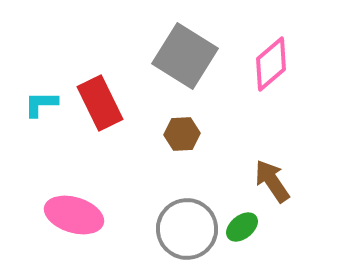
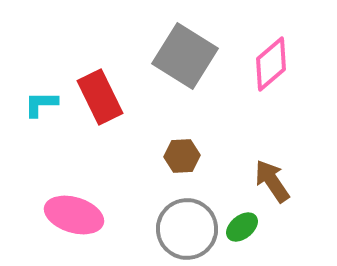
red rectangle: moved 6 px up
brown hexagon: moved 22 px down
